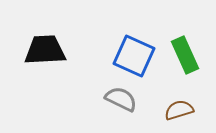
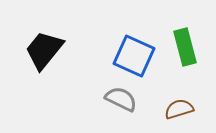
black trapezoid: moved 1 px left; rotated 48 degrees counterclockwise
green rectangle: moved 8 px up; rotated 9 degrees clockwise
brown semicircle: moved 1 px up
